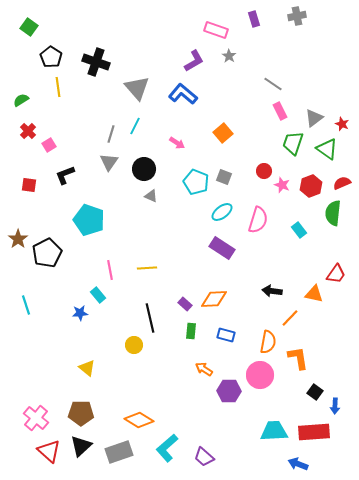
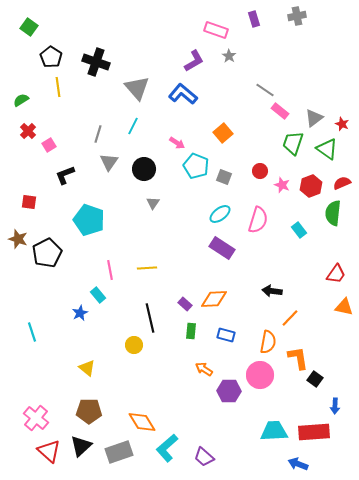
gray line at (273, 84): moved 8 px left, 6 px down
pink rectangle at (280, 111): rotated 24 degrees counterclockwise
cyan line at (135, 126): moved 2 px left
gray line at (111, 134): moved 13 px left
red circle at (264, 171): moved 4 px left
cyan pentagon at (196, 182): moved 16 px up
red square at (29, 185): moved 17 px down
gray triangle at (151, 196): moved 2 px right, 7 px down; rotated 40 degrees clockwise
cyan ellipse at (222, 212): moved 2 px left, 2 px down
brown star at (18, 239): rotated 18 degrees counterclockwise
orange triangle at (314, 294): moved 30 px right, 13 px down
cyan line at (26, 305): moved 6 px right, 27 px down
blue star at (80, 313): rotated 21 degrees counterclockwise
black square at (315, 392): moved 13 px up
brown pentagon at (81, 413): moved 8 px right, 2 px up
orange diamond at (139, 420): moved 3 px right, 2 px down; rotated 28 degrees clockwise
